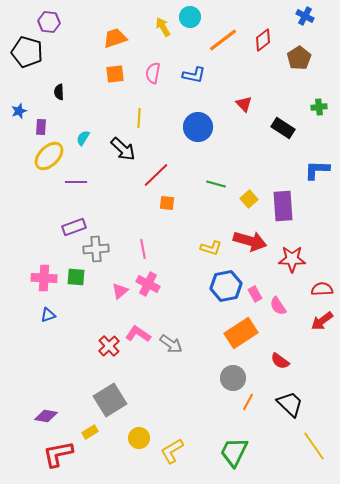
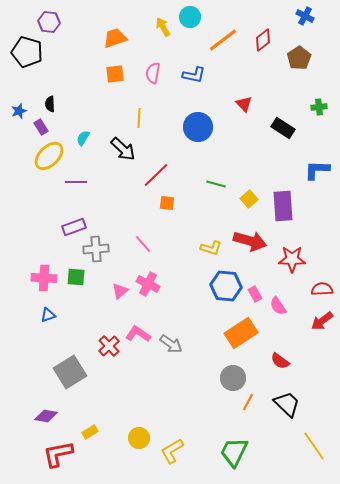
black semicircle at (59, 92): moved 9 px left, 12 px down
purple rectangle at (41, 127): rotated 35 degrees counterclockwise
pink line at (143, 249): moved 5 px up; rotated 30 degrees counterclockwise
blue hexagon at (226, 286): rotated 16 degrees clockwise
gray square at (110, 400): moved 40 px left, 28 px up
black trapezoid at (290, 404): moved 3 px left
